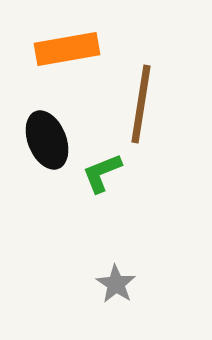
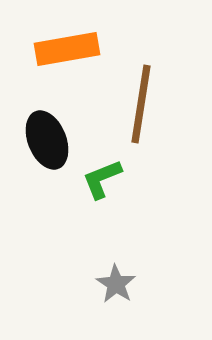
green L-shape: moved 6 px down
